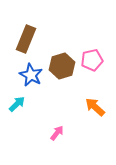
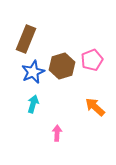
pink pentagon: rotated 10 degrees counterclockwise
blue star: moved 2 px right, 3 px up; rotated 20 degrees clockwise
cyan arrow: moved 16 px right; rotated 30 degrees counterclockwise
pink arrow: rotated 35 degrees counterclockwise
